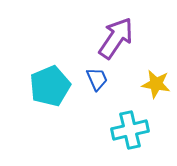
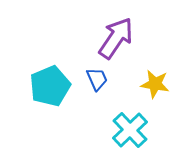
yellow star: moved 1 px left
cyan cross: rotated 30 degrees counterclockwise
